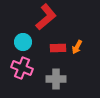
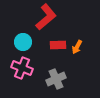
red rectangle: moved 3 px up
gray cross: rotated 24 degrees counterclockwise
